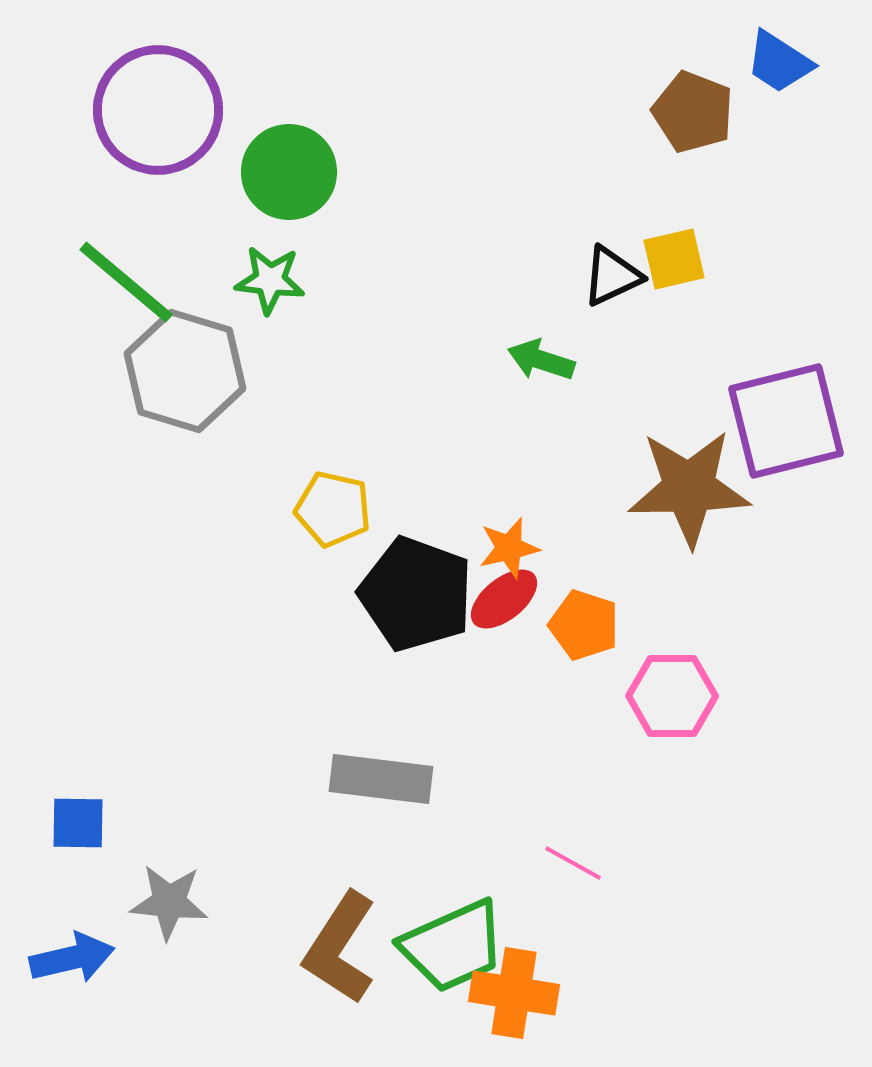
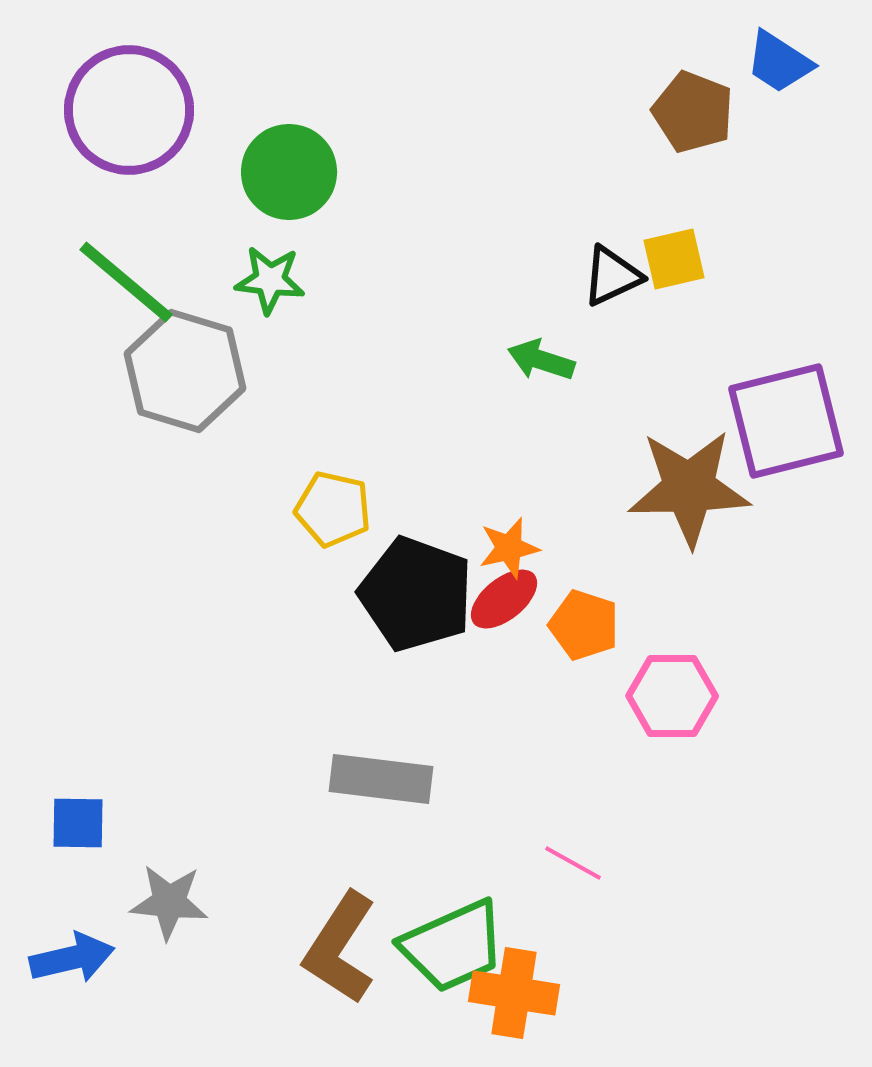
purple circle: moved 29 px left
